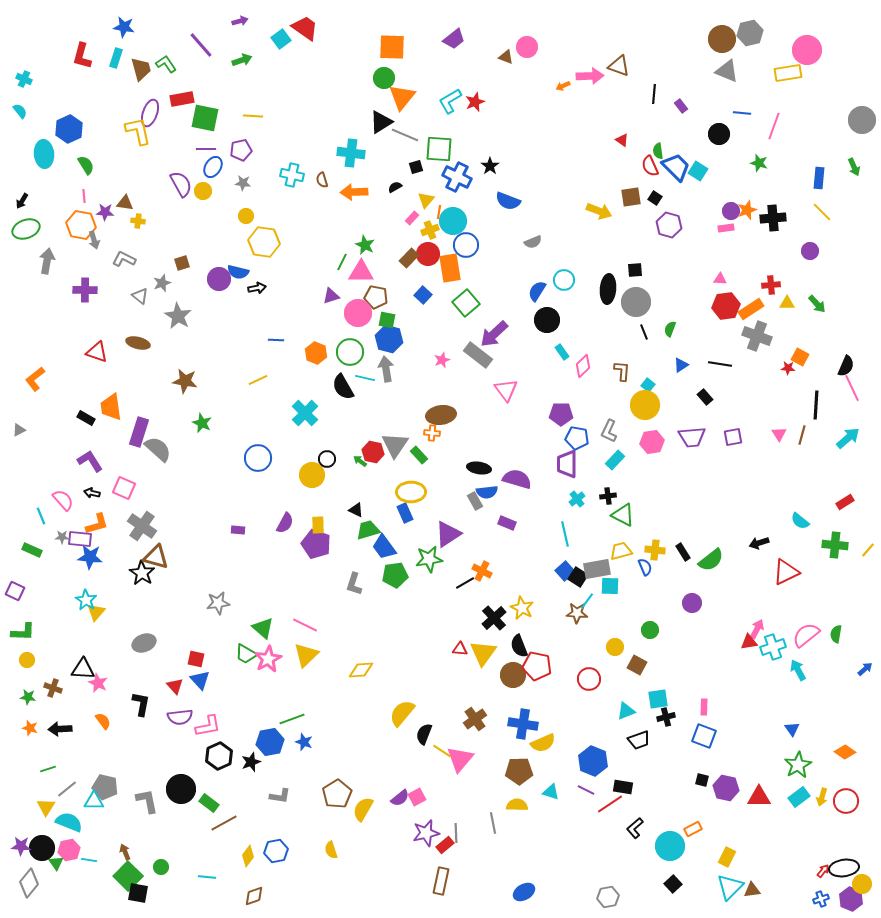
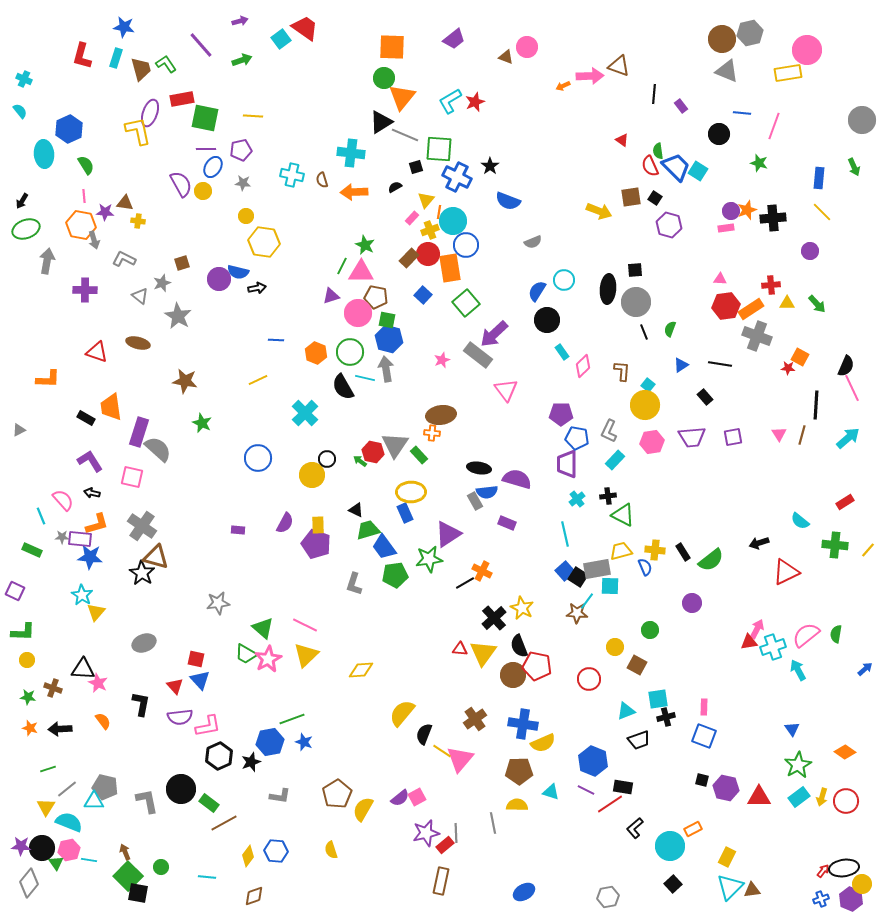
green line at (342, 262): moved 4 px down
orange L-shape at (35, 379): moved 13 px right; rotated 140 degrees counterclockwise
pink square at (124, 488): moved 8 px right, 11 px up; rotated 10 degrees counterclockwise
cyan star at (86, 600): moved 4 px left, 5 px up
blue hexagon at (276, 851): rotated 15 degrees clockwise
